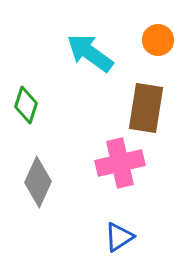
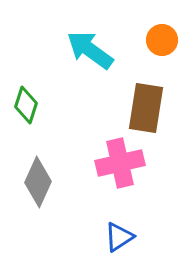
orange circle: moved 4 px right
cyan arrow: moved 3 px up
